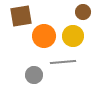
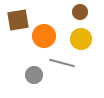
brown circle: moved 3 px left
brown square: moved 3 px left, 4 px down
yellow circle: moved 8 px right, 3 px down
gray line: moved 1 px left, 1 px down; rotated 20 degrees clockwise
